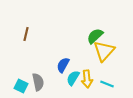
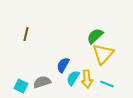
yellow triangle: moved 1 px left, 3 px down
gray semicircle: moved 4 px right; rotated 96 degrees counterclockwise
